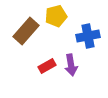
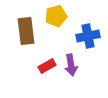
brown rectangle: rotated 48 degrees counterclockwise
